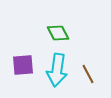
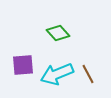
green diamond: rotated 15 degrees counterclockwise
cyan arrow: moved 4 px down; rotated 60 degrees clockwise
